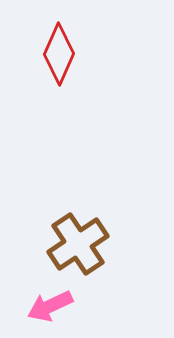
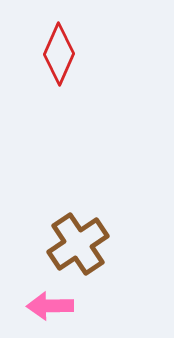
pink arrow: rotated 24 degrees clockwise
